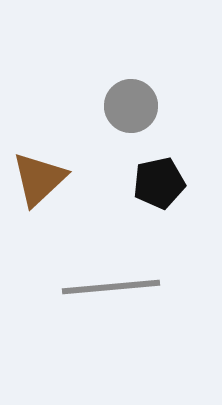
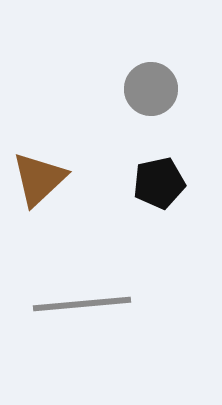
gray circle: moved 20 px right, 17 px up
gray line: moved 29 px left, 17 px down
